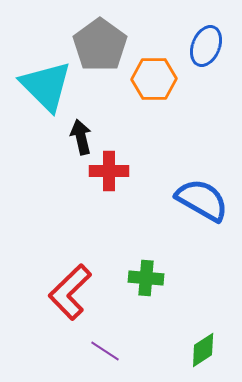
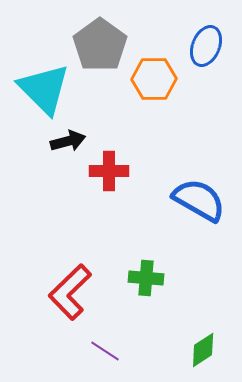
cyan triangle: moved 2 px left, 3 px down
black arrow: moved 13 px left, 4 px down; rotated 88 degrees clockwise
blue semicircle: moved 3 px left
